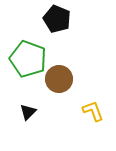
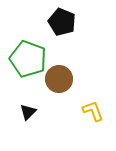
black pentagon: moved 5 px right, 3 px down
